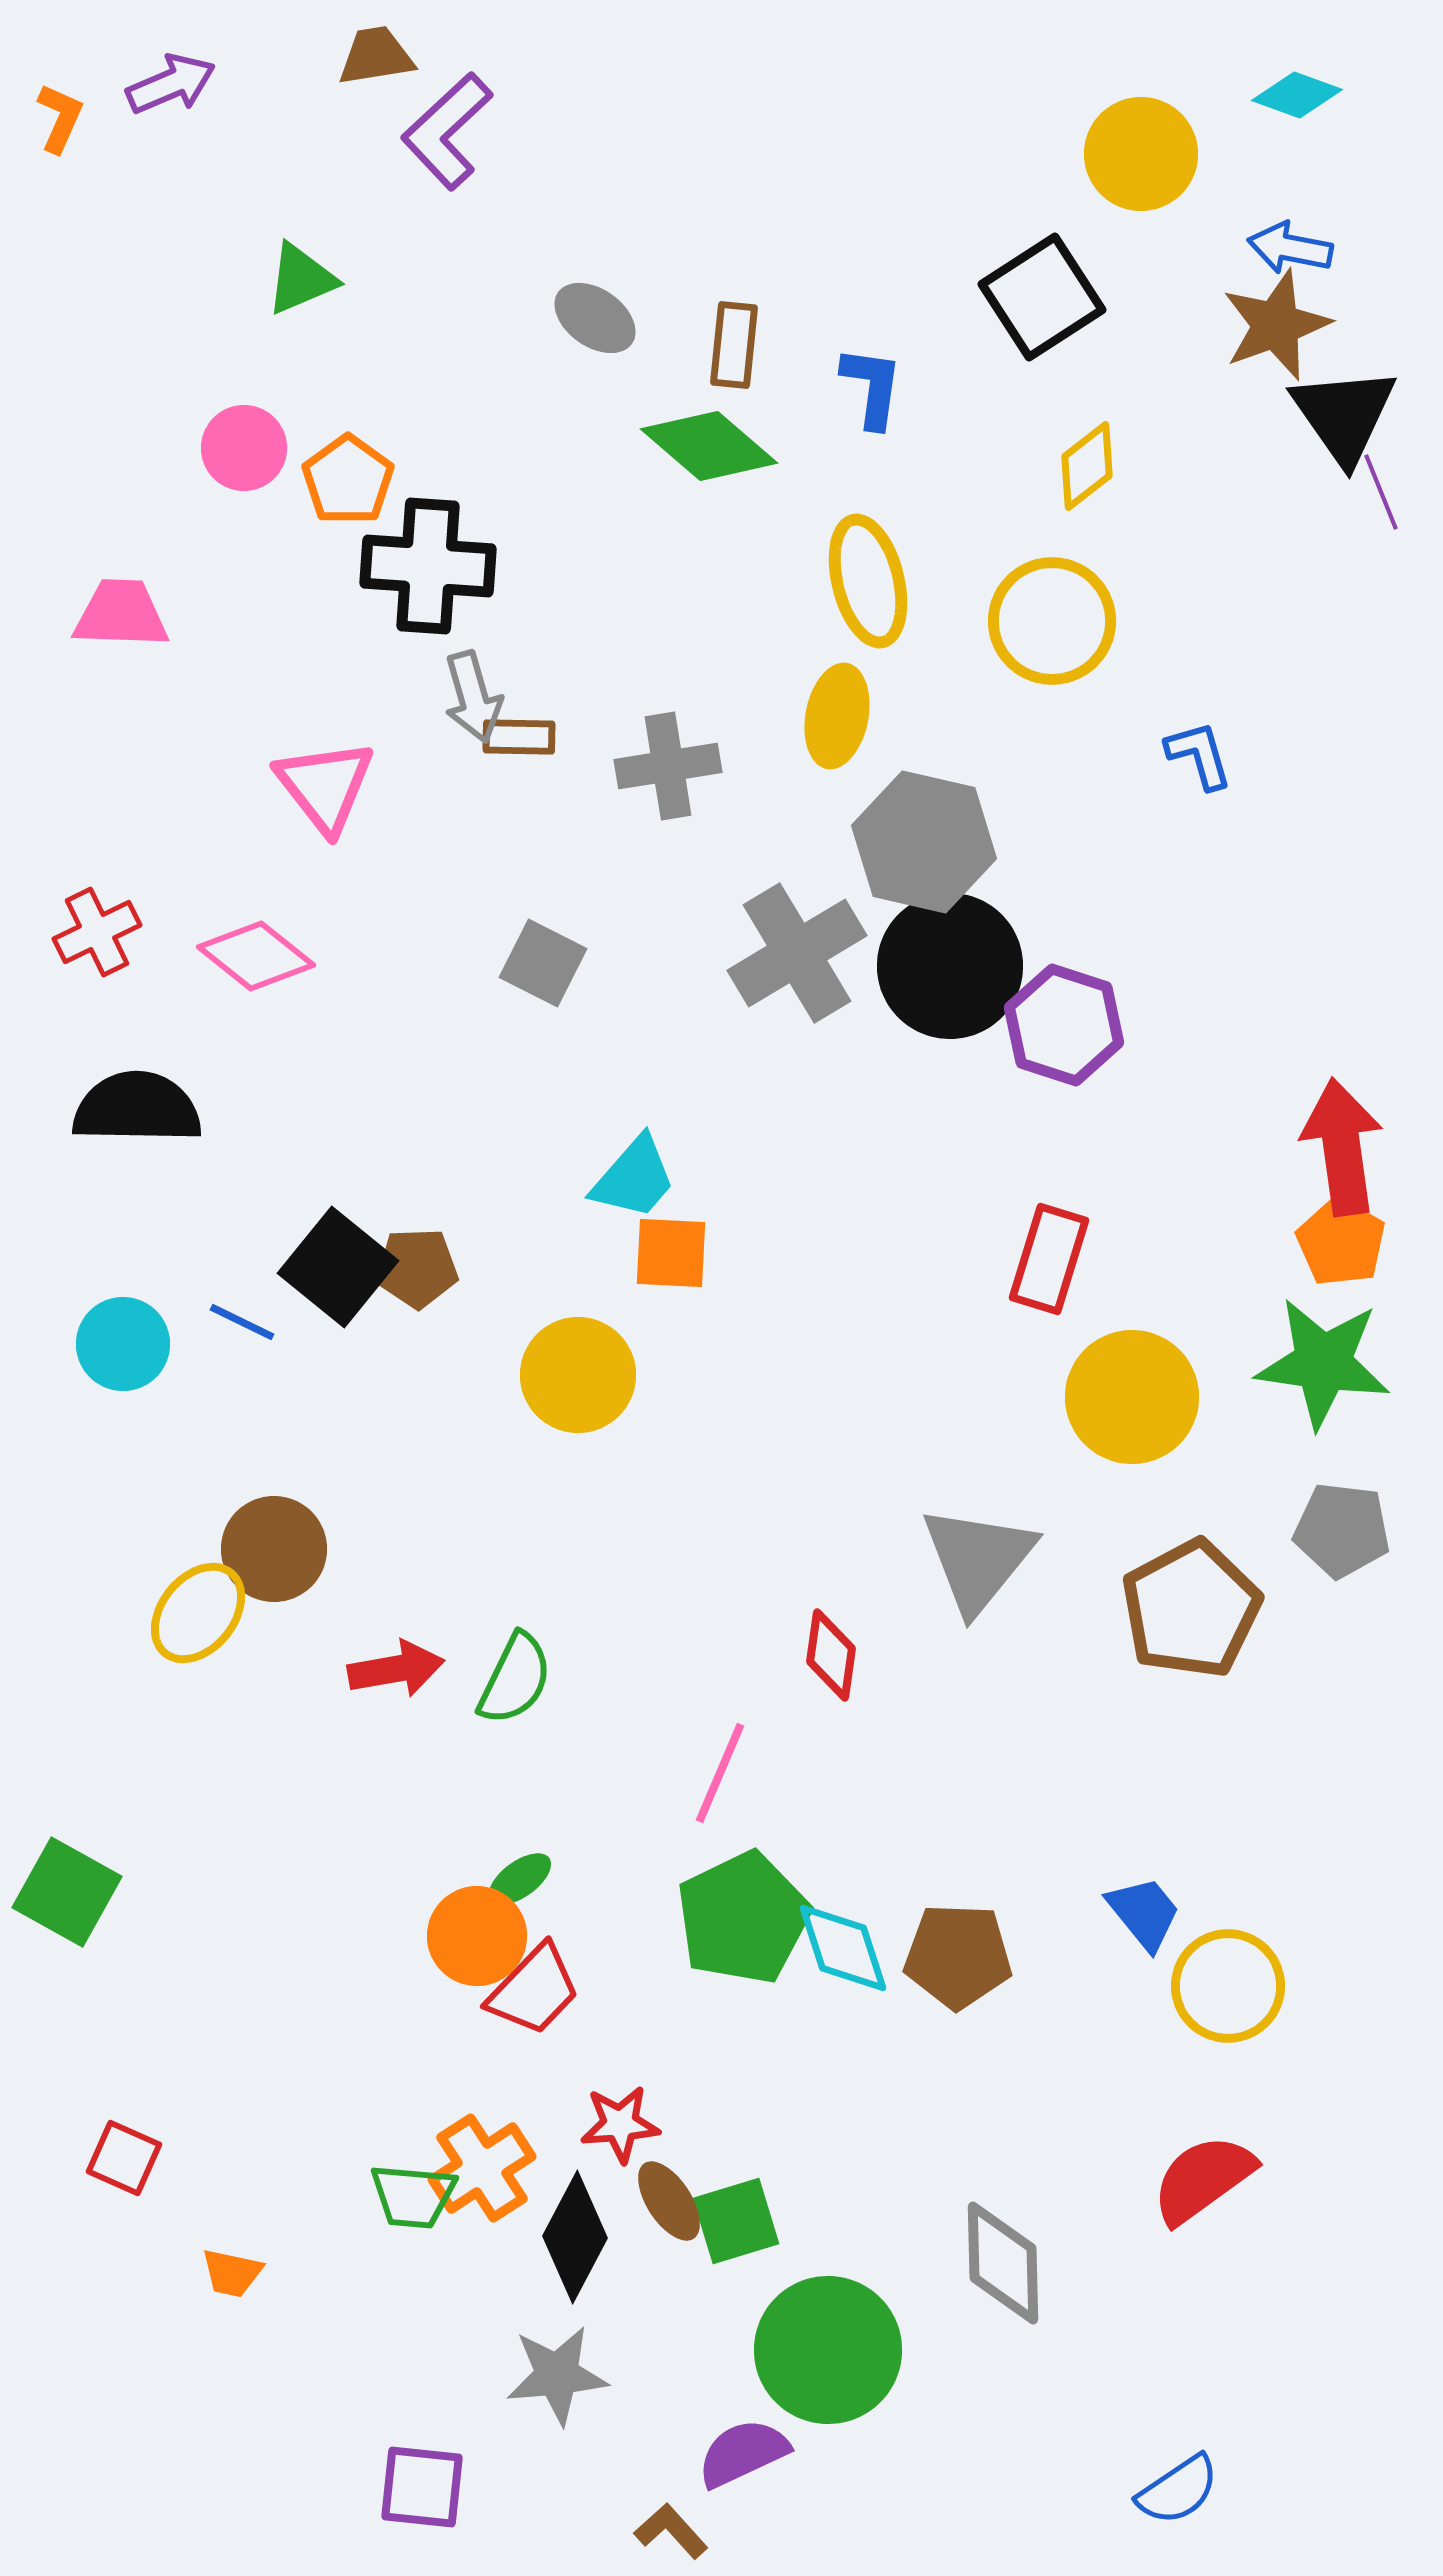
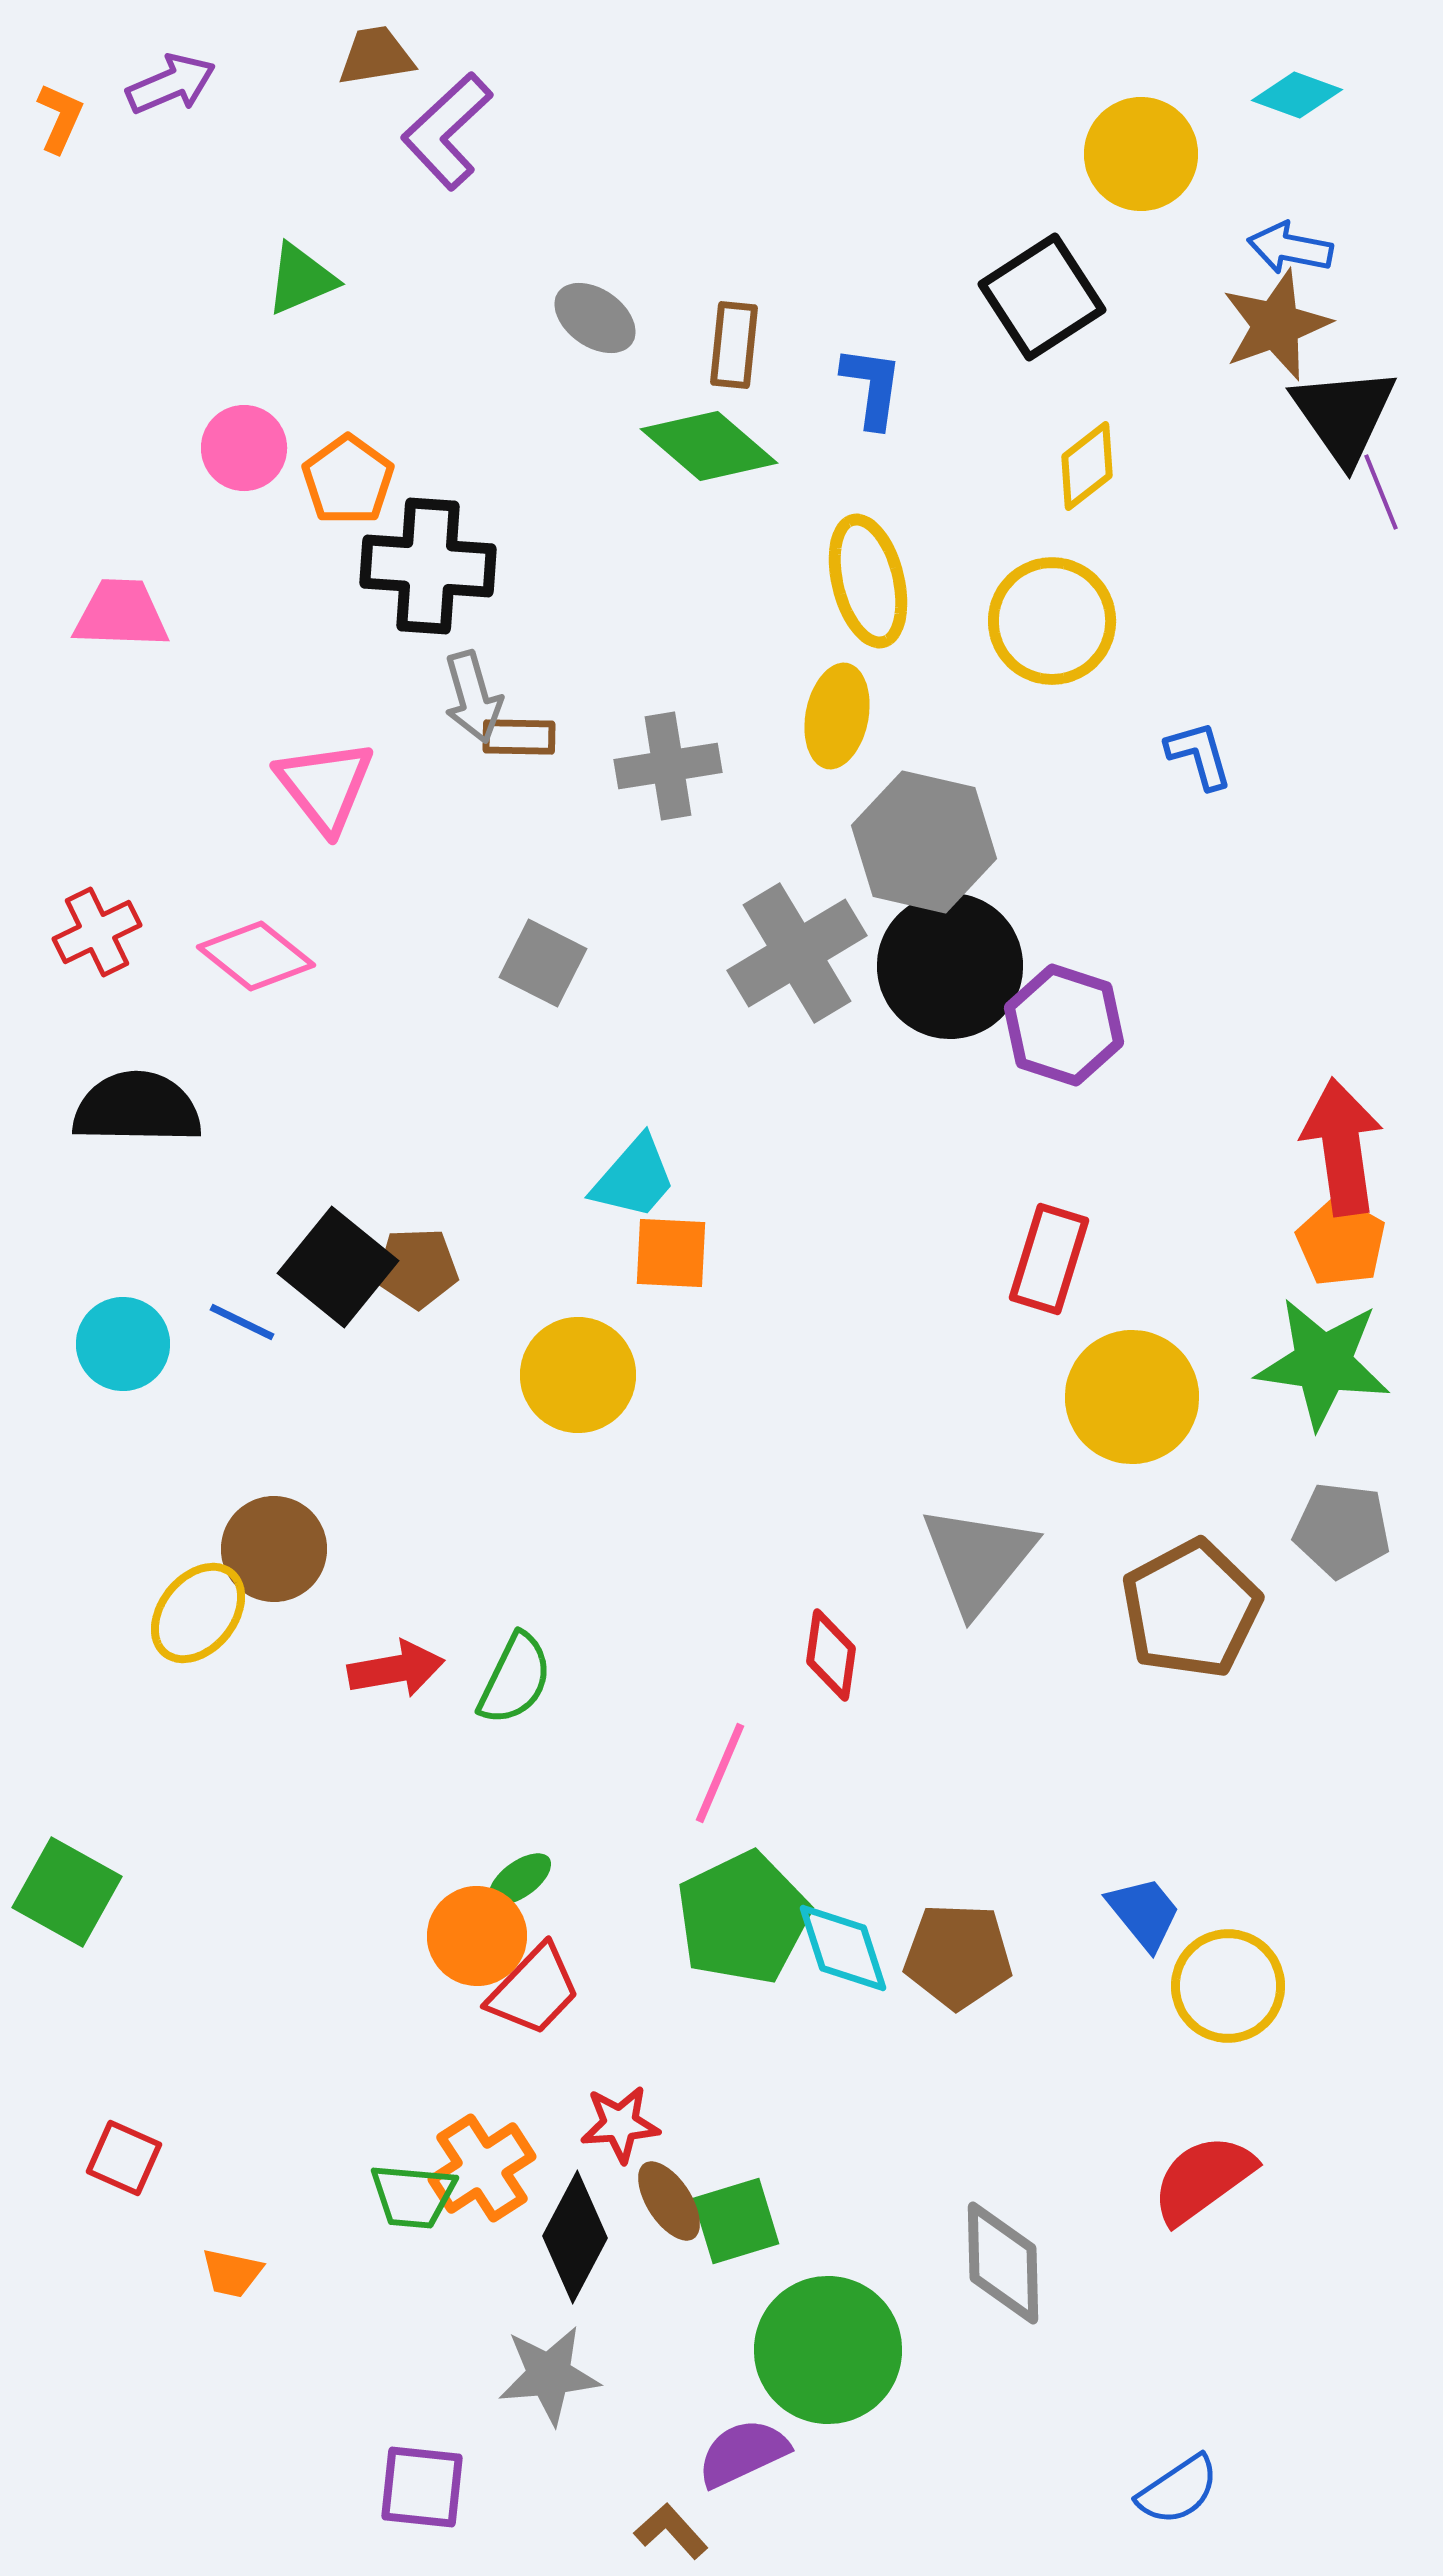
gray star at (557, 2375): moved 8 px left
